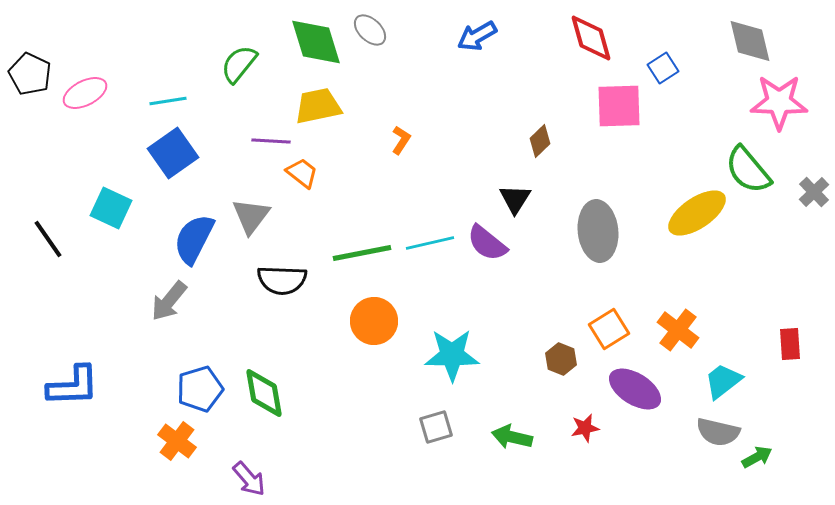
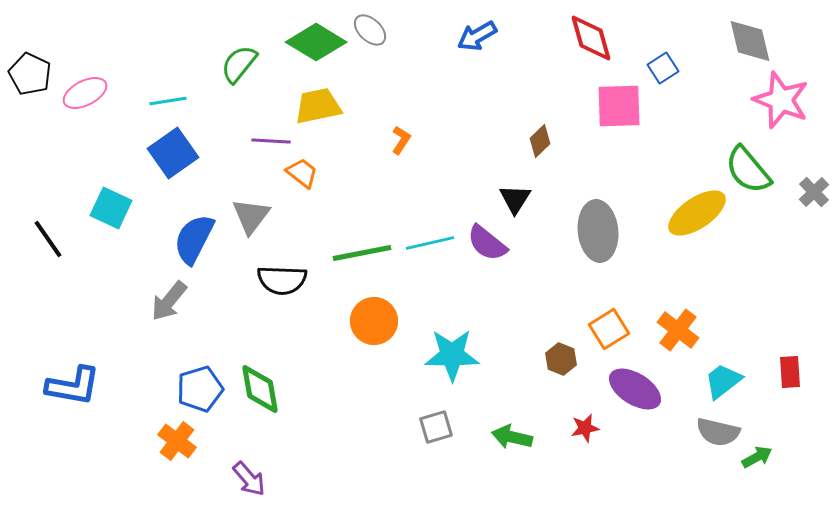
green diamond at (316, 42): rotated 42 degrees counterclockwise
pink star at (779, 102): moved 2 px right, 2 px up; rotated 20 degrees clockwise
red rectangle at (790, 344): moved 28 px down
blue L-shape at (73, 386): rotated 12 degrees clockwise
green diamond at (264, 393): moved 4 px left, 4 px up
